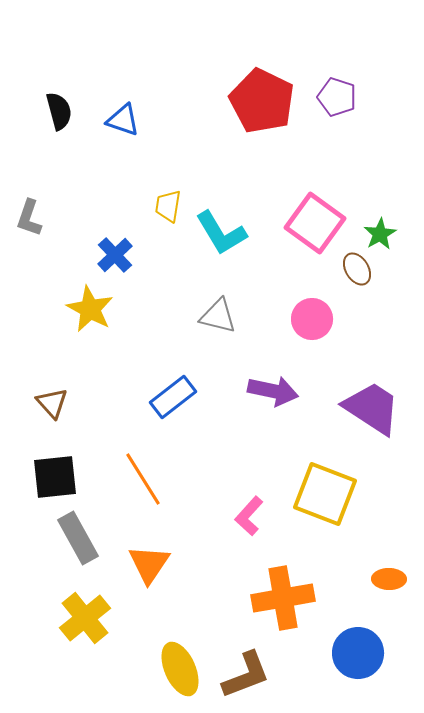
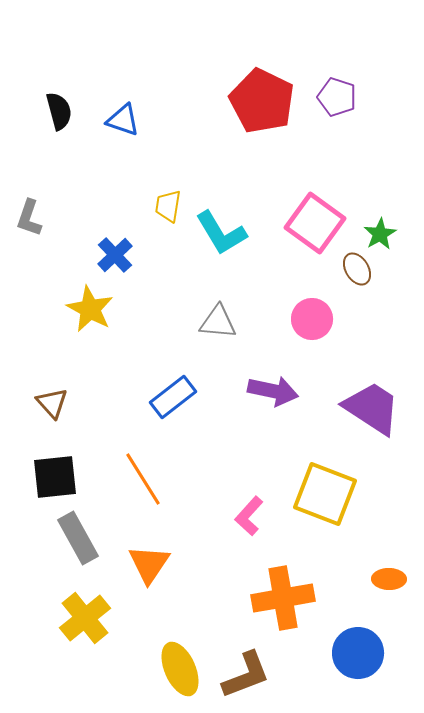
gray triangle: moved 6 px down; rotated 9 degrees counterclockwise
